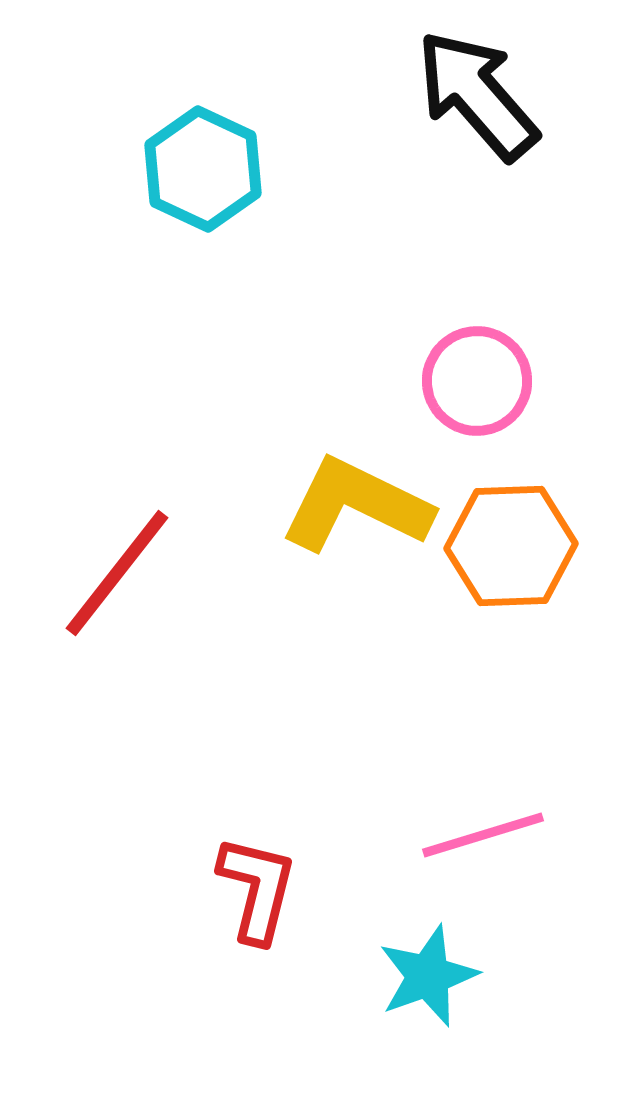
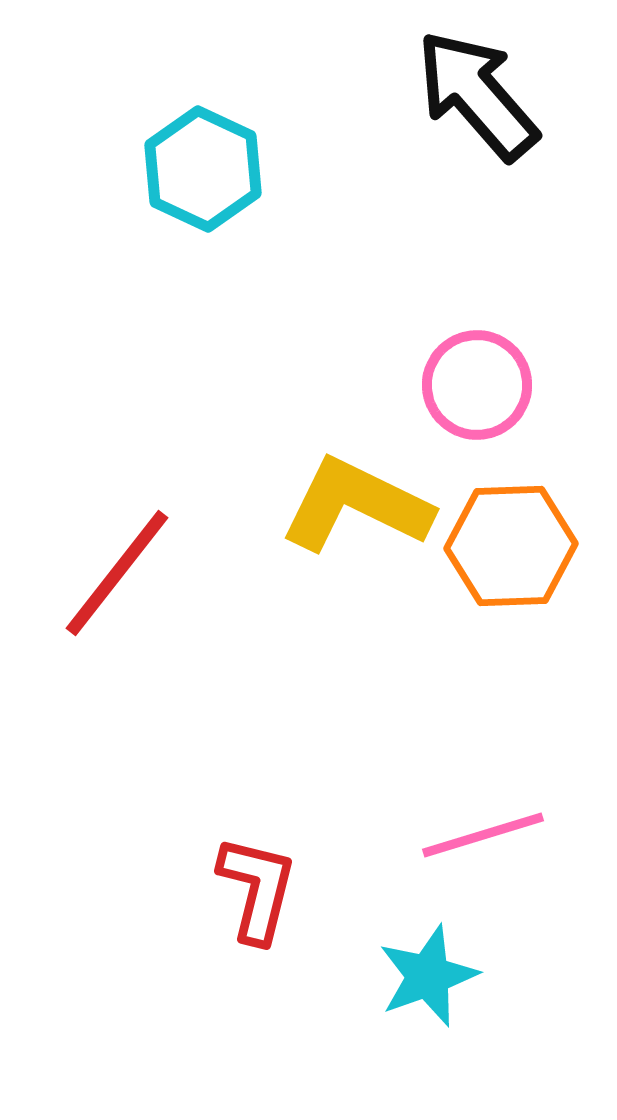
pink circle: moved 4 px down
